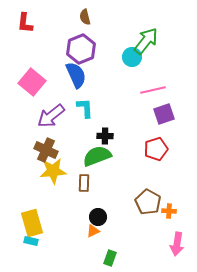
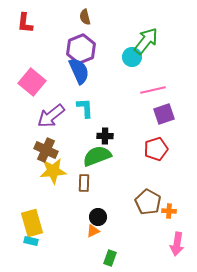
blue semicircle: moved 3 px right, 4 px up
